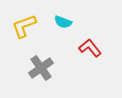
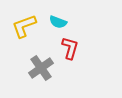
cyan semicircle: moved 5 px left
red L-shape: moved 20 px left; rotated 55 degrees clockwise
